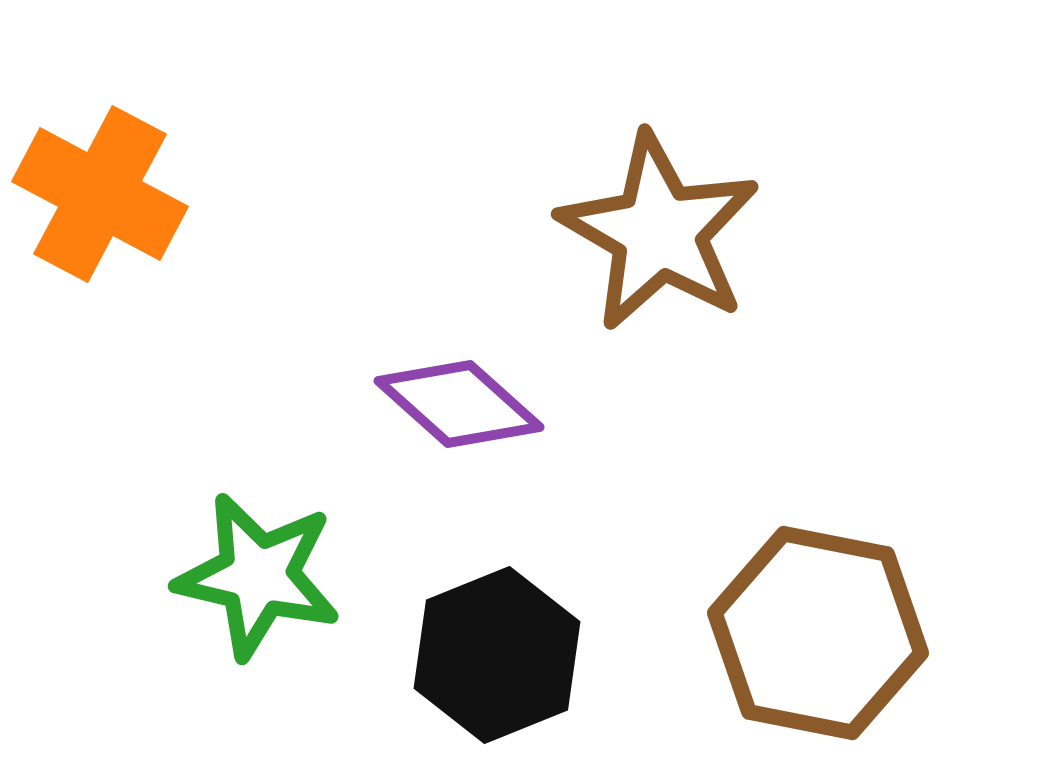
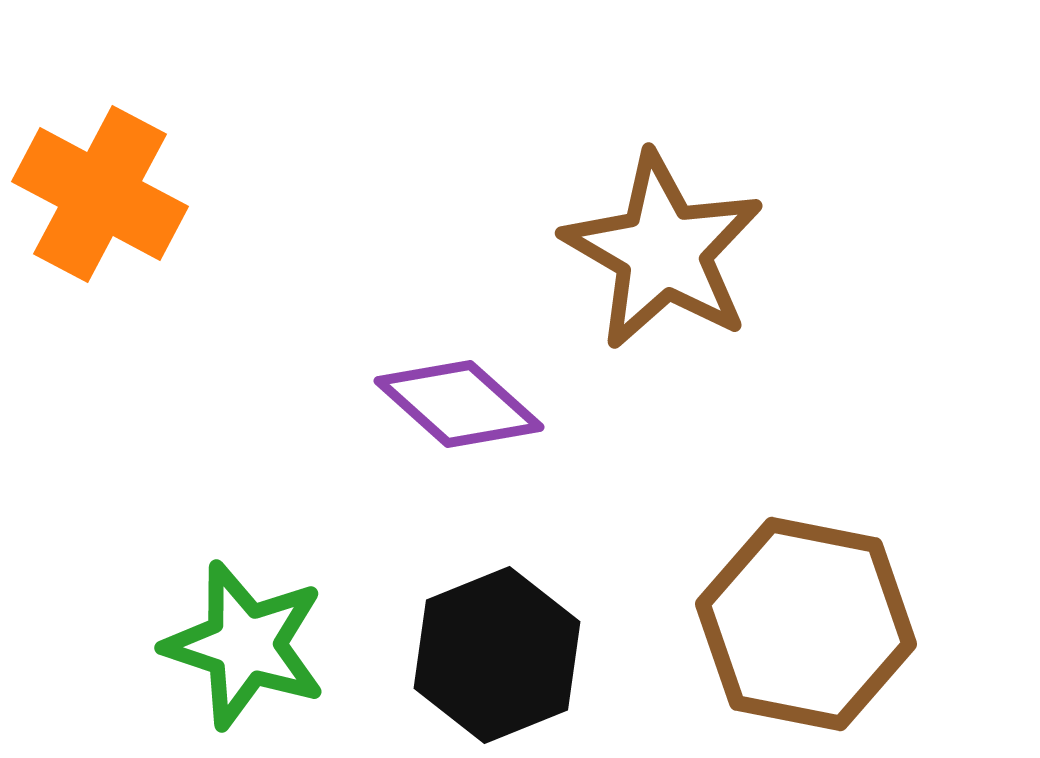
brown star: moved 4 px right, 19 px down
green star: moved 13 px left, 69 px down; rotated 5 degrees clockwise
brown hexagon: moved 12 px left, 9 px up
